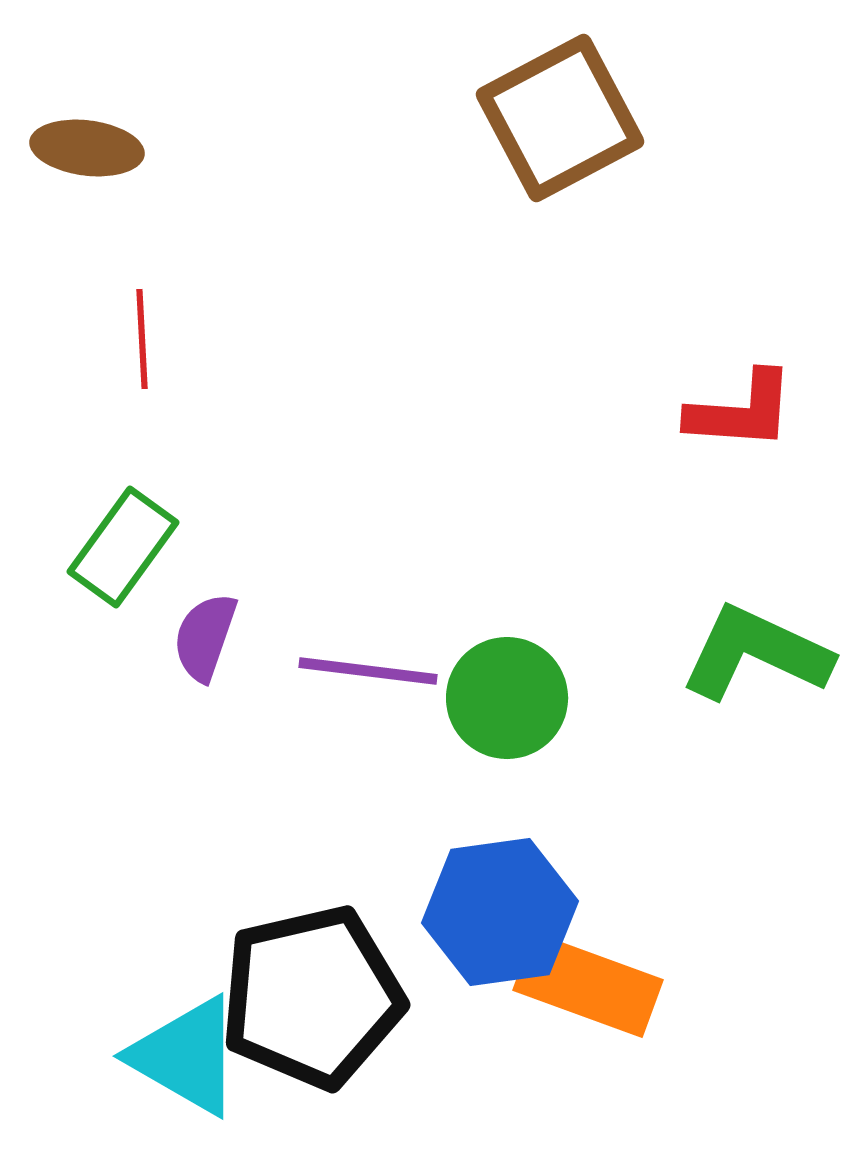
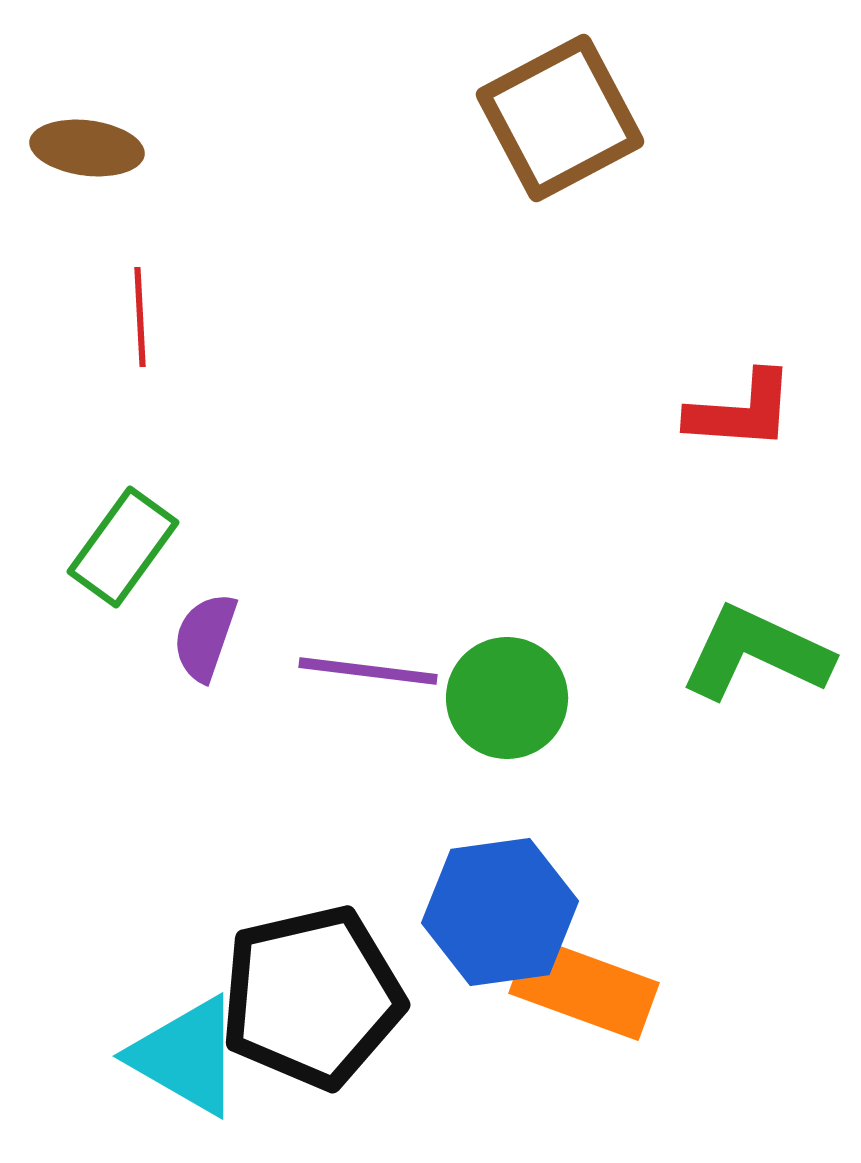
red line: moved 2 px left, 22 px up
orange rectangle: moved 4 px left, 3 px down
